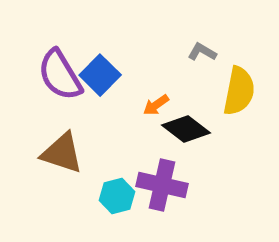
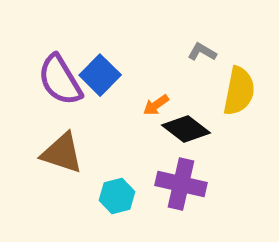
purple semicircle: moved 5 px down
purple cross: moved 19 px right, 1 px up
